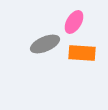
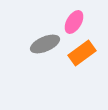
orange rectangle: rotated 40 degrees counterclockwise
